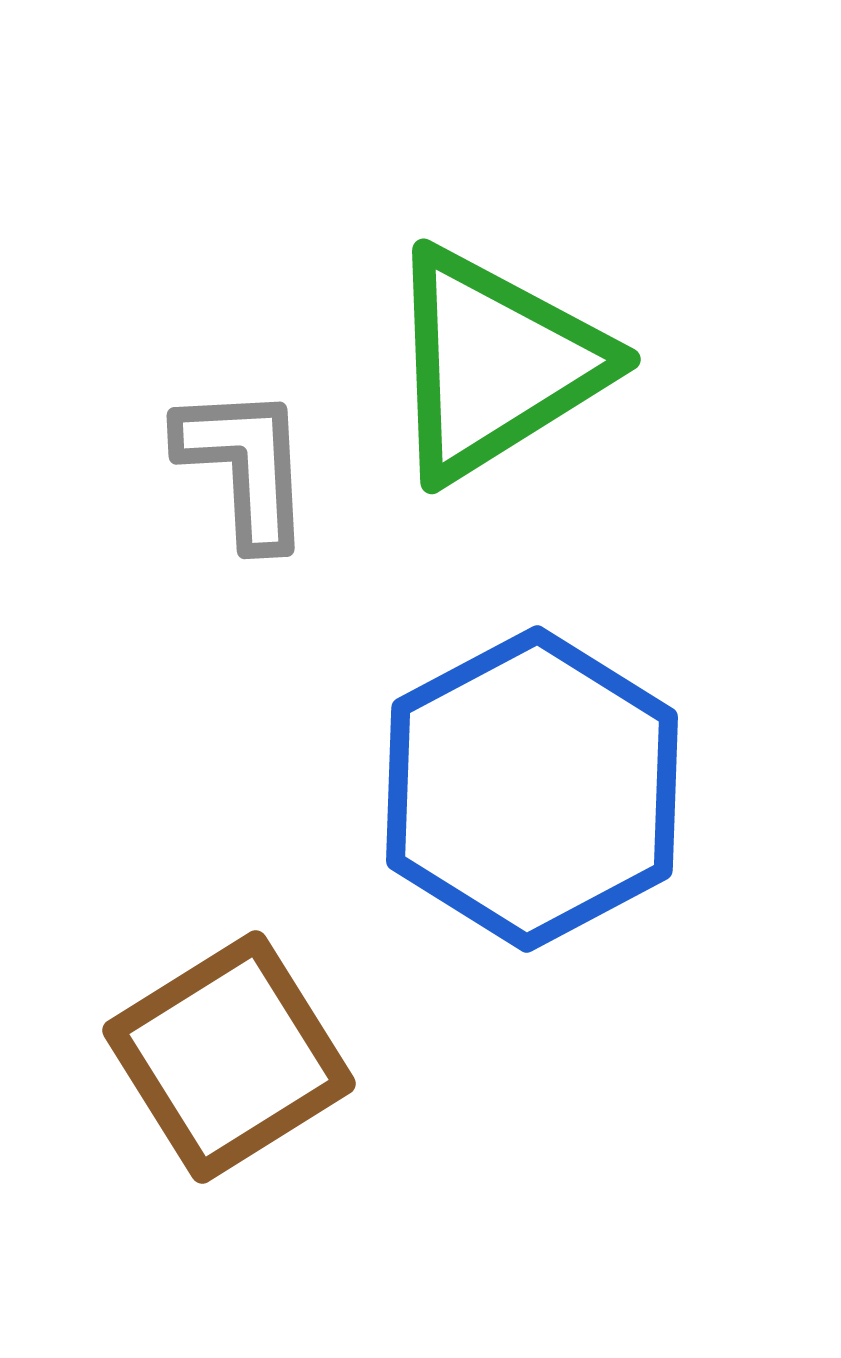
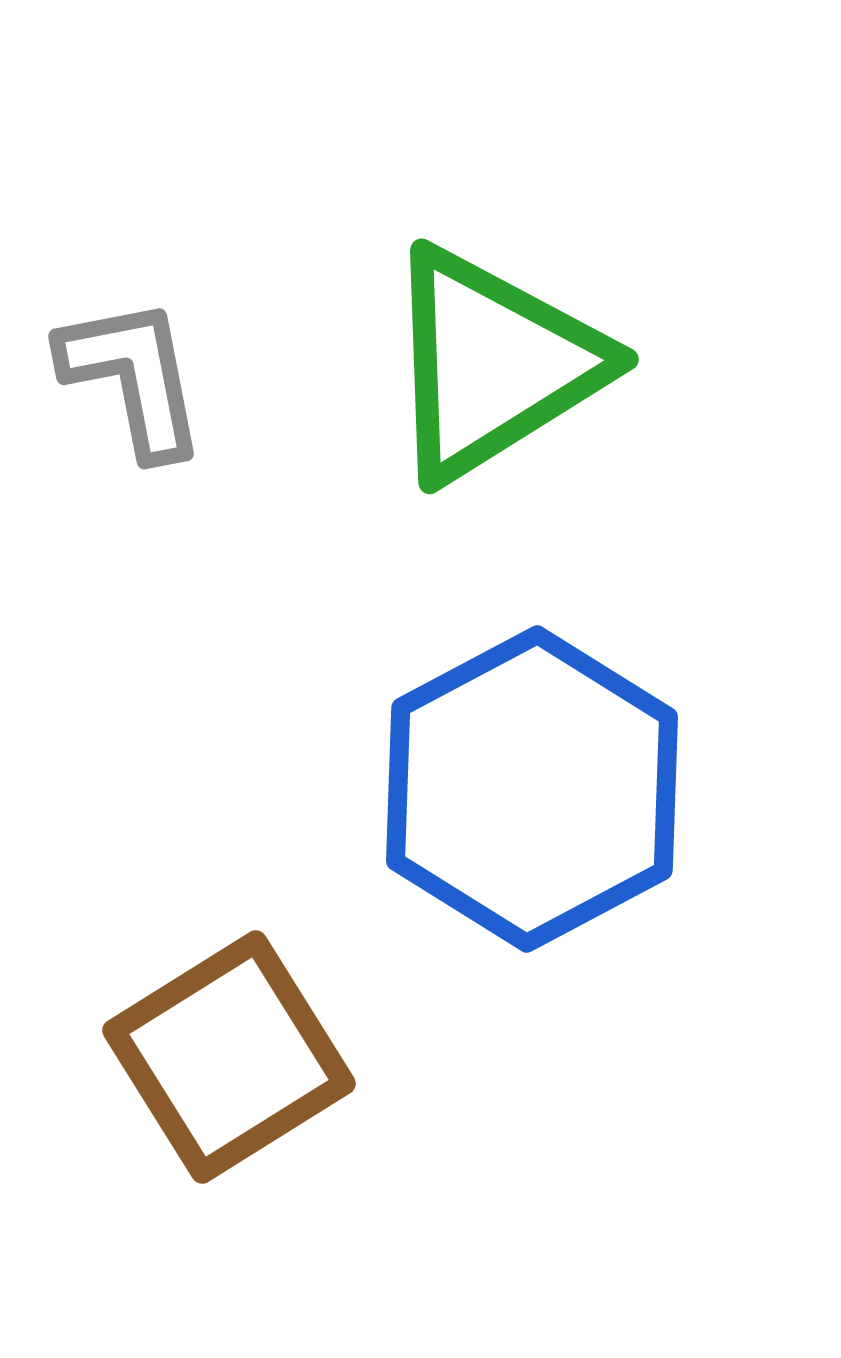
green triangle: moved 2 px left
gray L-shape: moved 112 px left, 89 px up; rotated 8 degrees counterclockwise
